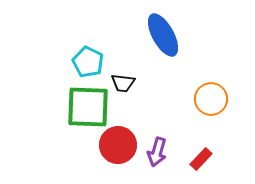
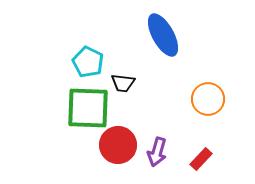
orange circle: moved 3 px left
green square: moved 1 px down
